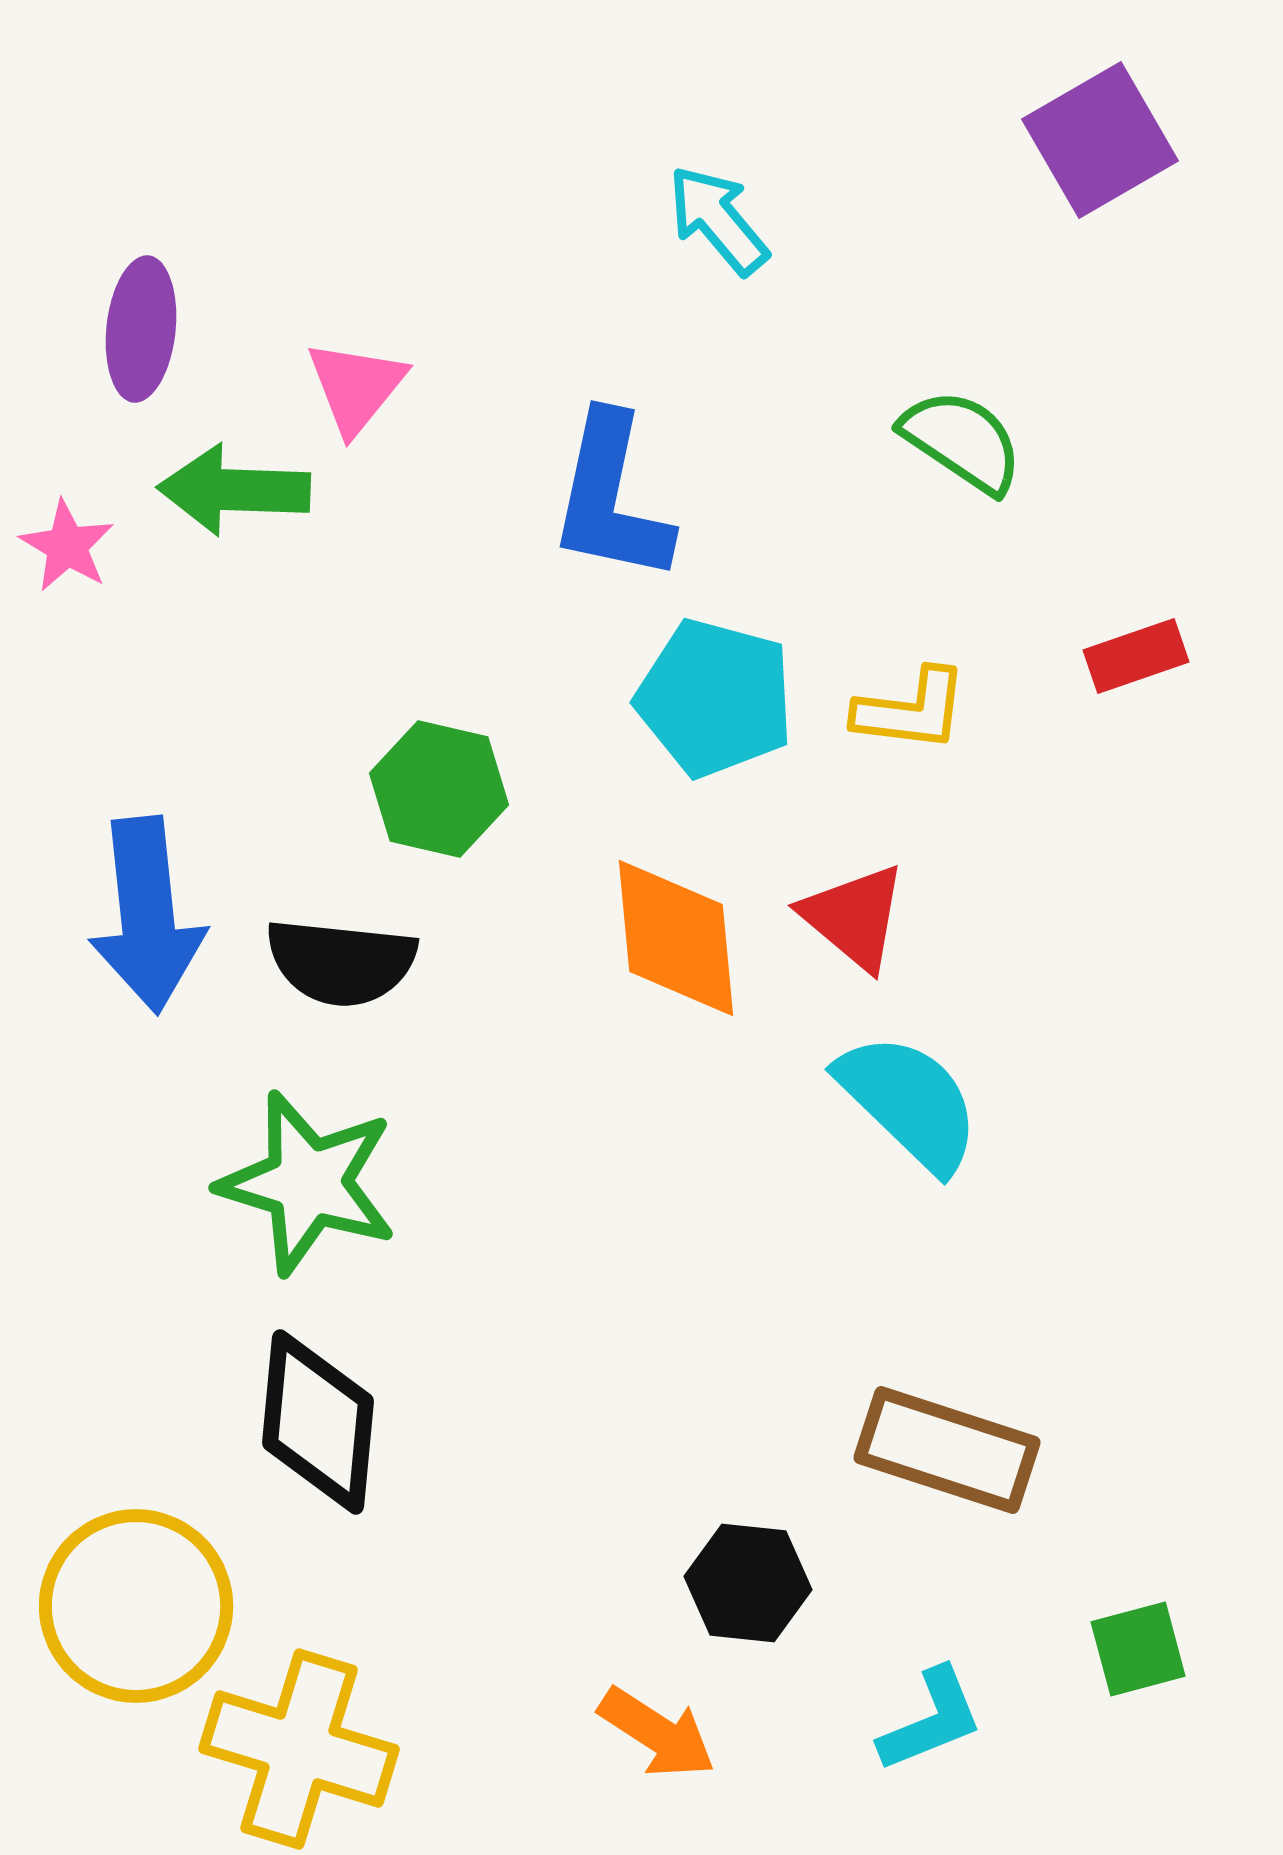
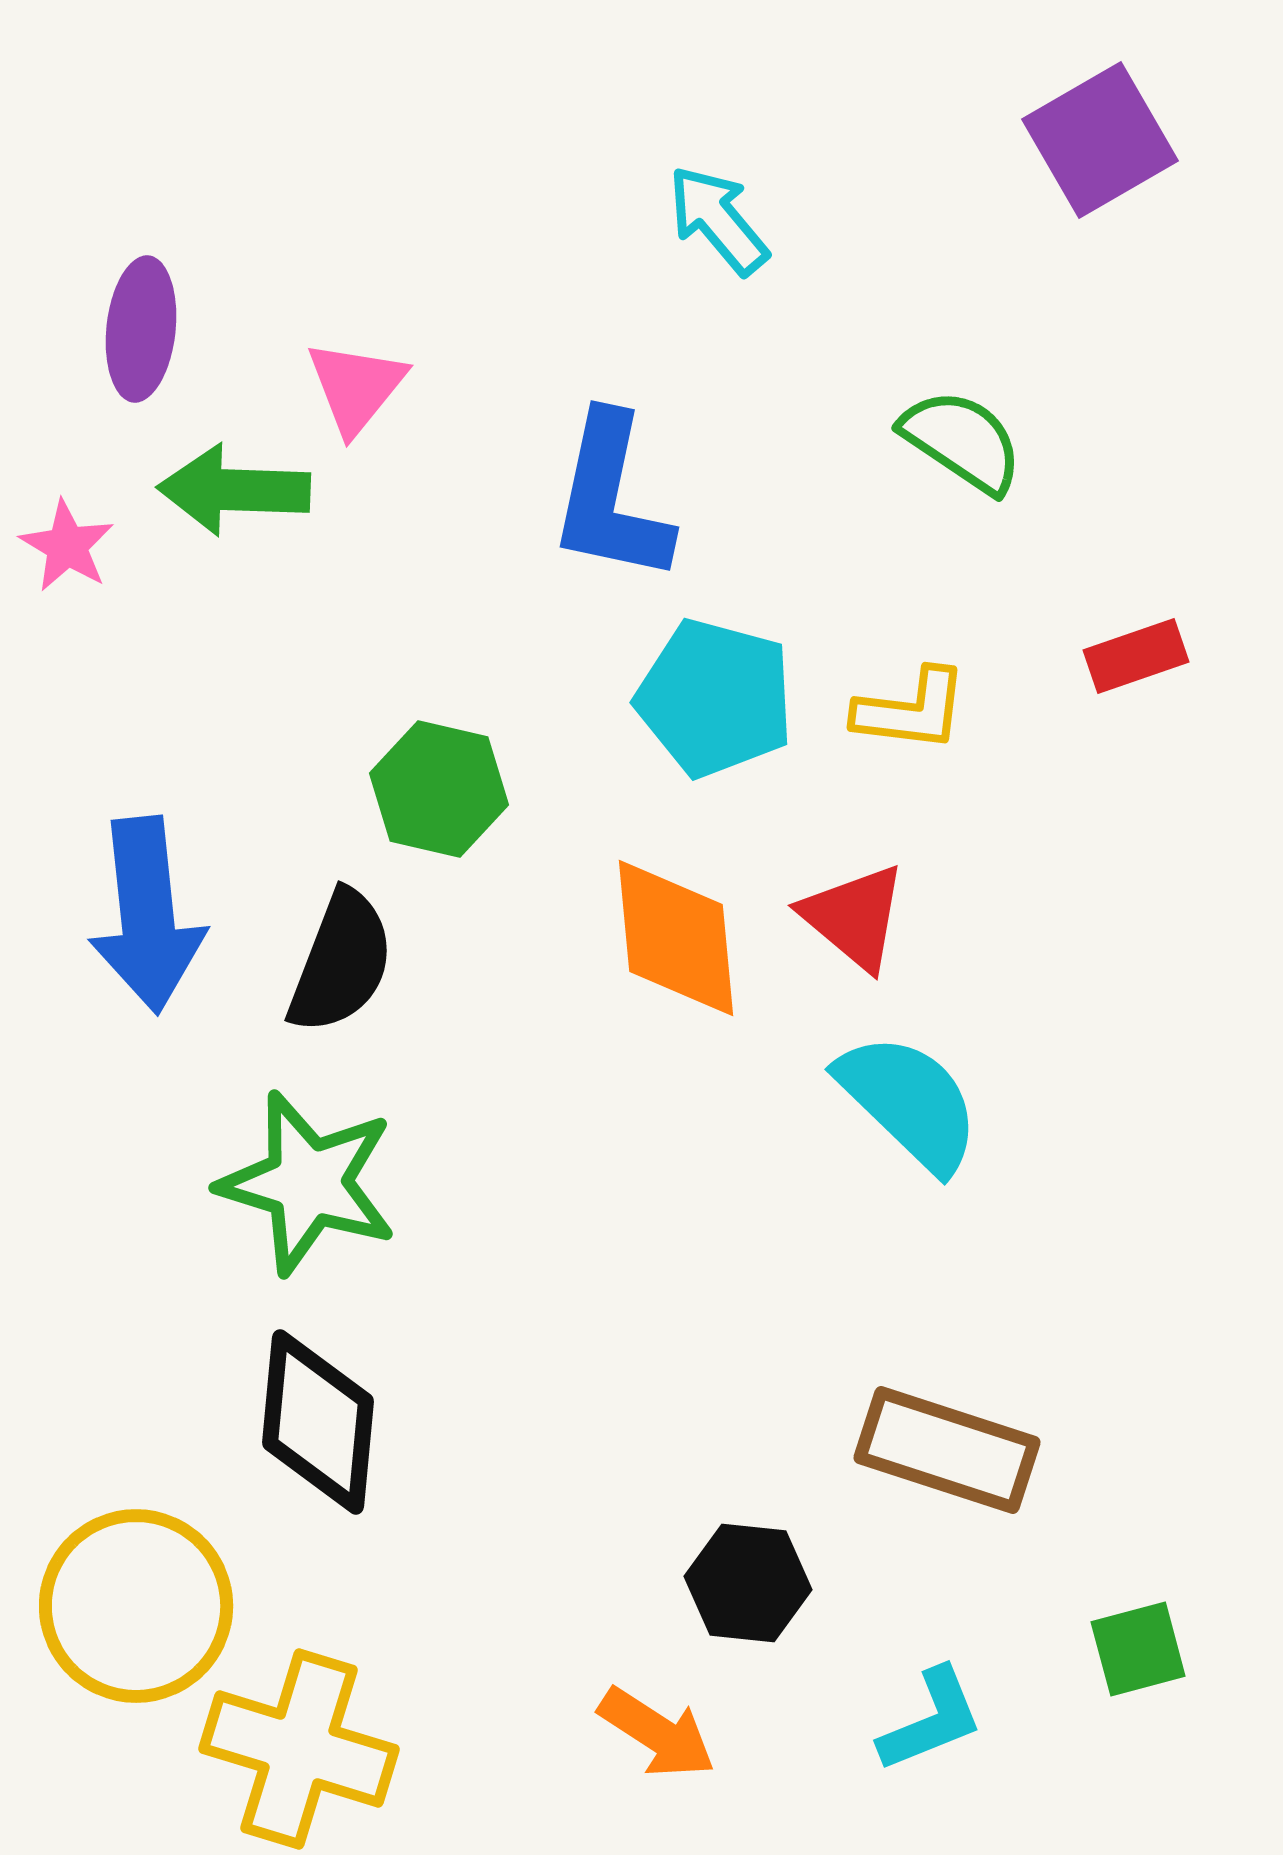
black semicircle: rotated 75 degrees counterclockwise
